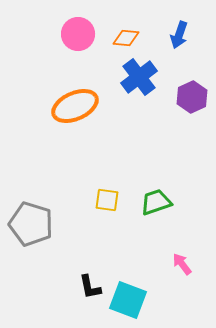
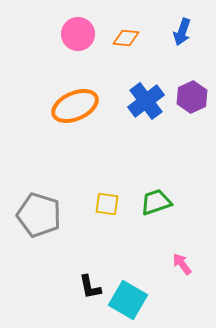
blue arrow: moved 3 px right, 3 px up
blue cross: moved 7 px right, 24 px down
yellow square: moved 4 px down
gray pentagon: moved 8 px right, 9 px up
cyan square: rotated 9 degrees clockwise
